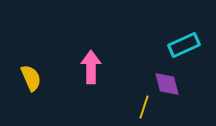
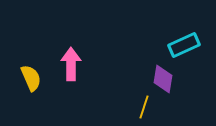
pink arrow: moved 20 px left, 3 px up
purple diamond: moved 4 px left, 5 px up; rotated 24 degrees clockwise
